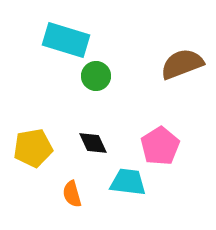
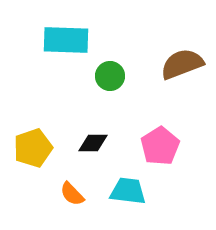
cyan rectangle: rotated 15 degrees counterclockwise
green circle: moved 14 px right
black diamond: rotated 64 degrees counterclockwise
yellow pentagon: rotated 9 degrees counterclockwise
cyan trapezoid: moved 9 px down
orange semicircle: rotated 28 degrees counterclockwise
